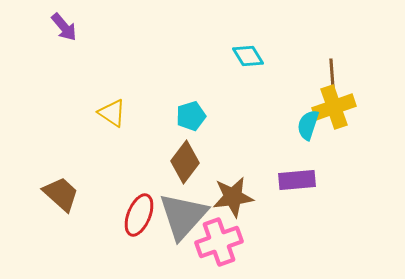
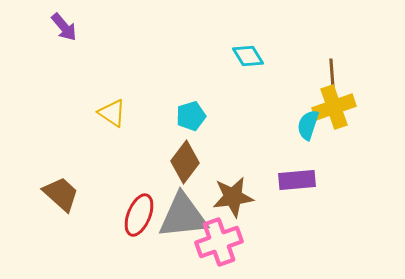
gray triangle: rotated 42 degrees clockwise
